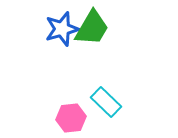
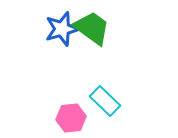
green trapezoid: rotated 84 degrees counterclockwise
cyan rectangle: moved 1 px left, 1 px up
